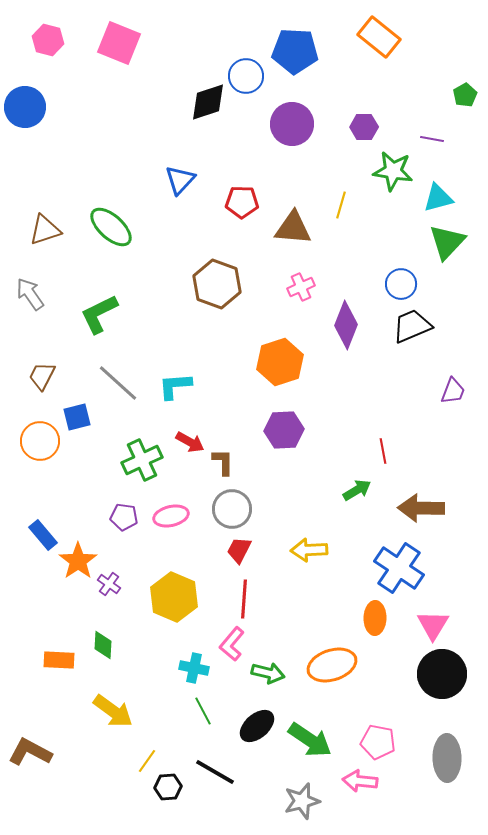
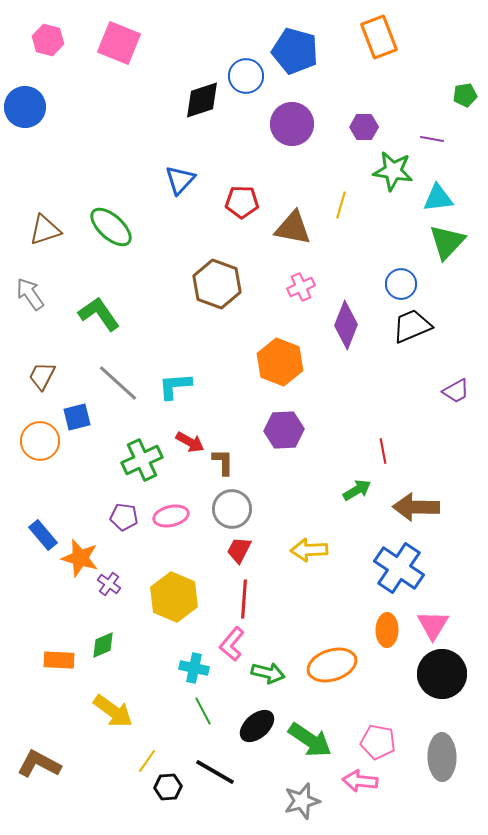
orange rectangle at (379, 37): rotated 30 degrees clockwise
blue pentagon at (295, 51): rotated 12 degrees clockwise
green pentagon at (465, 95): rotated 20 degrees clockwise
black diamond at (208, 102): moved 6 px left, 2 px up
cyan triangle at (438, 198): rotated 8 degrees clockwise
brown triangle at (293, 228): rotated 6 degrees clockwise
green L-shape at (99, 314): rotated 81 degrees clockwise
orange hexagon at (280, 362): rotated 21 degrees counterclockwise
purple trapezoid at (453, 391): moved 3 px right; rotated 40 degrees clockwise
brown arrow at (421, 508): moved 5 px left, 1 px up
orange star at (78, 561): moved 2 px right, 3 px up; rotated 21 degrees counterclockwise
orange ellipse at (375, 618): moved 12 px right, 12 px down
green diamond at (103, 645): rotated 64 degrees clockwise
brown L-shape at (30, 752): moved 9 px right, 12 px down
gray ellipse at (447, 758): moved 5 px left, 1 px up
